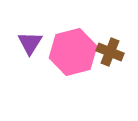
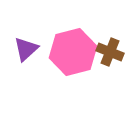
purple triangle: moved 4 px left, 6 px down; rotated 16 degrees clockwise
